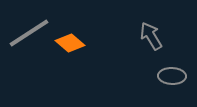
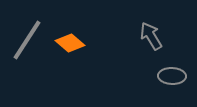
gray line: moved 2 px left, 7 px down; rotated 24 degrees counterclockwise
